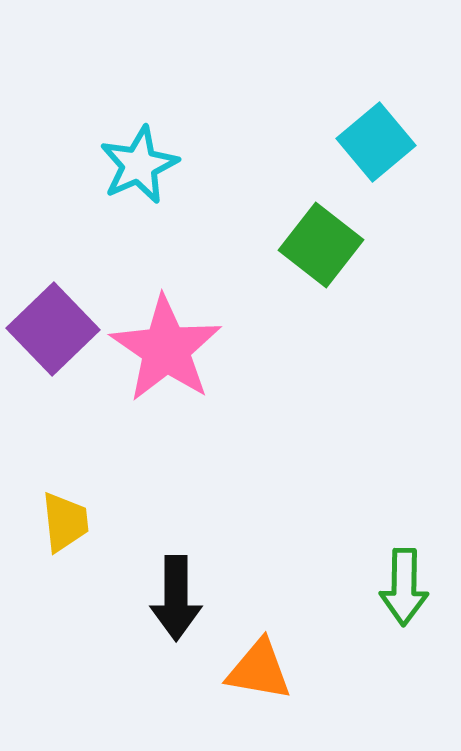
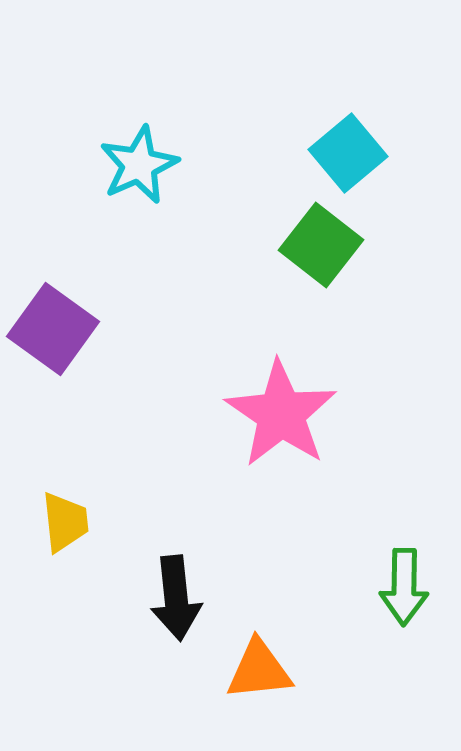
cyan square: moved 28 px left, 11 px down
purple square: rotated 10 degrees counterclockwise
pink star: moved 115 px right, 65 px down
black arrow: rotated 6 degrees counterclockwise
orange triangle: rotated 16 degrees counterclockwise
